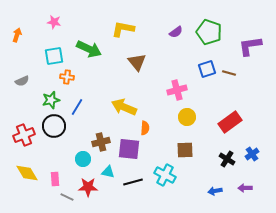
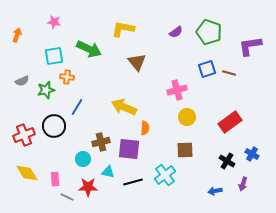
green star: moved 5 px left, 10 px up
blue cross: rotated 24 degrees counterclockwise
black cross: moved 2 px down
cyan cross: rotated 25 degrees clockwise
purple arrow: moved 2 px left, 4 px up; rotated 72 degrees counterclockwise
